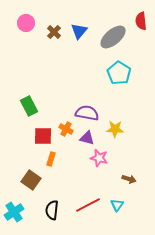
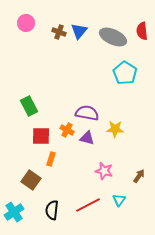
red semicircle: moved 1 px right, 10 px down
brown cross: moved 5 px right; rotated 24 degrees counterclockwise
gray ellipse: rotated 64 degrees clockwise
cyan pentagon: moved 6 px right
orange cross: moved 1 px right, 1 px down
red square: moved 2 px left
pink star: moved 5 px right, 13 px down
brown arrow: moved 10 px right, 3 px up; rotated 72 degrees counterclockwise
cyan triangle: moved 2 px right, 5 px up
